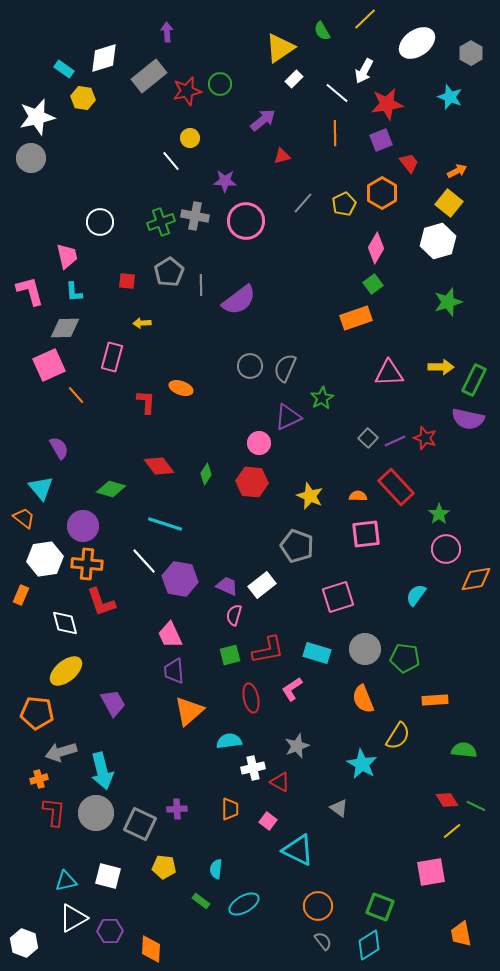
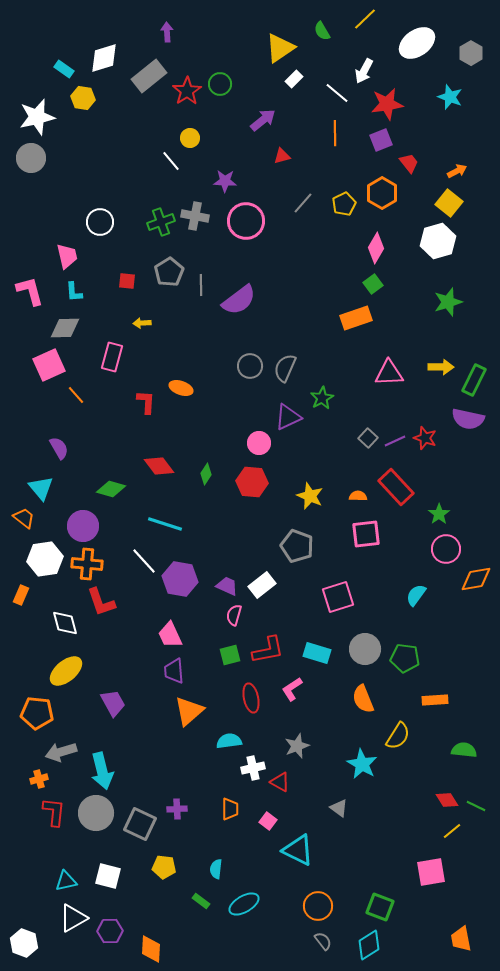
red star at (187, 91): rotated 20 degrees counterclockwise
orange trapezoid at (461, 934): moved 5 px down
